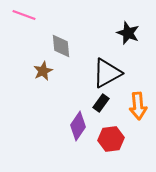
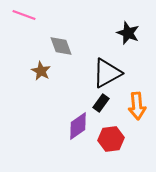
gray diamond: rotated 15 degrees counterclockwise
brown star: moved 2 px left; rotated 18 degrees counterclockwise
orange arrow: moved 1 px left
purple diamond: rotated 20 degrees clockwise
